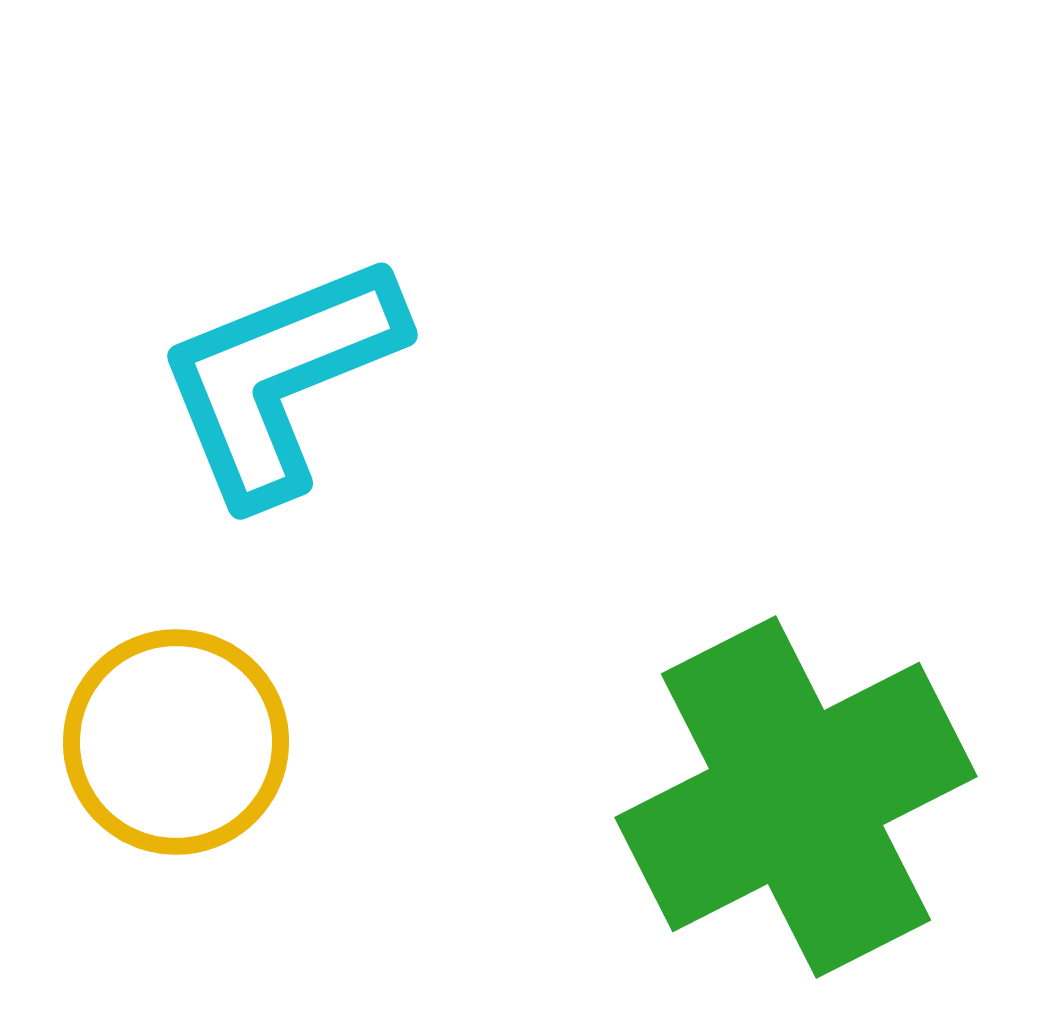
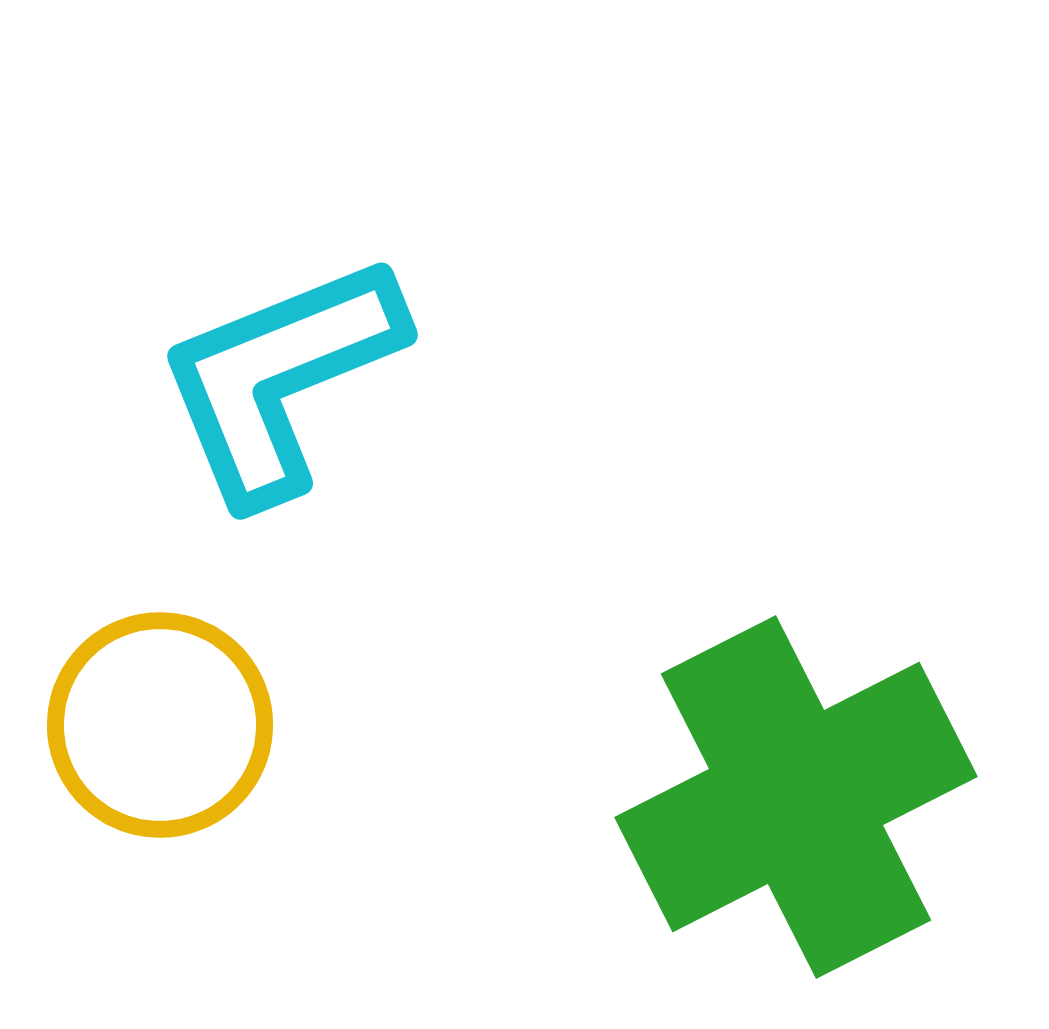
yellow circle: moved 16 px left, 17 px up
